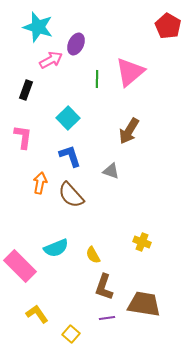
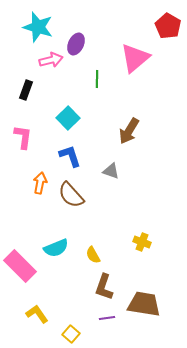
pink arrow: rotated 15 degrees clockwise
pink triangle: moved 5 px right, 14 px up
